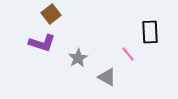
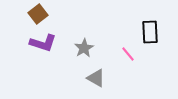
brown square: moved 13 px left
purple L-shape: moved 1 px right
gray star: moved 6 px right, 10 px up
gray triangle: moved 11 px left, 1 px down
